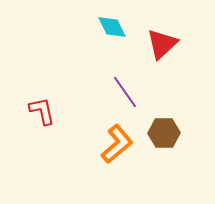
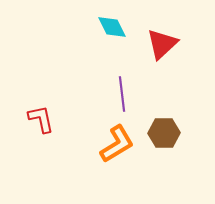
purple line: moved 3 px left, 2 px down; rotated 28 degrees clockwise
red L-shape: moved 1 px left, 8 px down
orange L-shape: rotated 9 degrees clockwise
